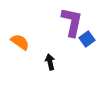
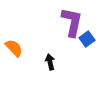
orange semicircle: moved 6 px left, 6 px down; rotated 12 degrees clockwise
